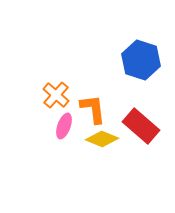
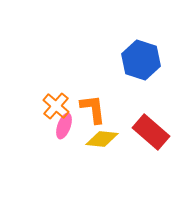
orange cross: moved 11 px down
red rectangle: moved 10 px right, 6 px down
yellow diamond: rotated 16 degrees counterclockwise
